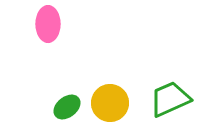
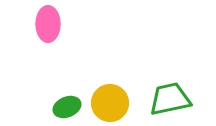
green trapezoid: rotated 12 degrees clockwise
green ellipse: rotated 16 degrees clockwise
